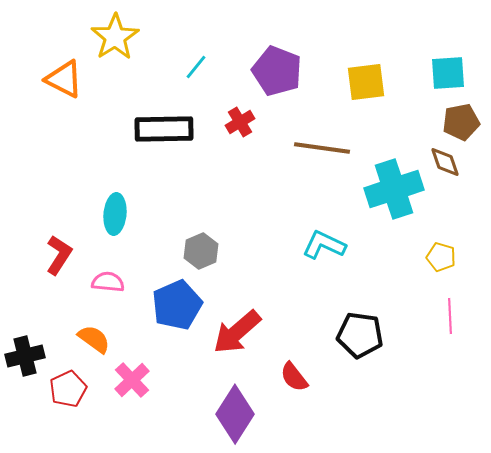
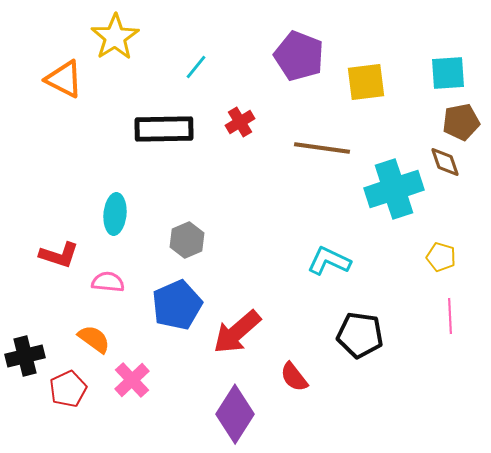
purple pentagon: moved 22 px right, 15 px up
cyan L-shape: moved 5 px right, 16 px down
gray hexagon: moved 14 px left, 11 px up
red L-shape: rotated 75 degrees clockwise
